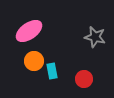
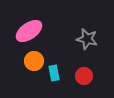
gray star: moved 8 px left, 2 px down
cyan rectangle: moved 2 px right, 2 px down
red circle: moved 3 px up
